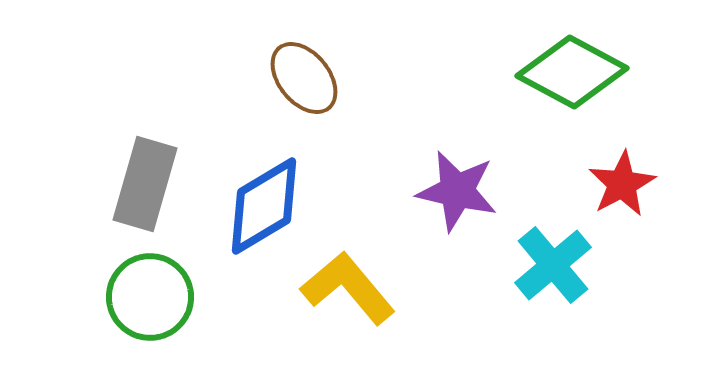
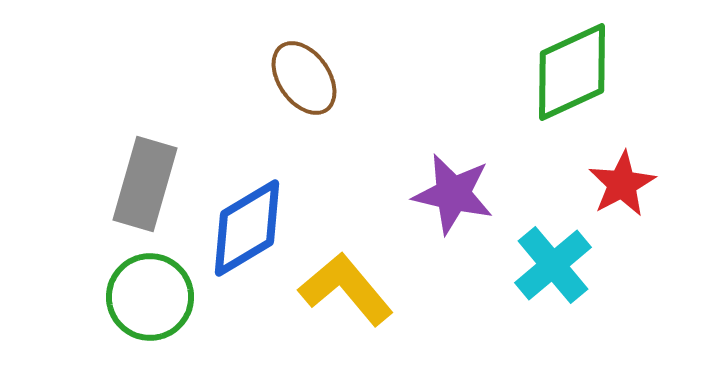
green diamond: rotated 53 degrees counterclockwise
brown ellipse: rotated 4 degrees clockwise
purple star: moved 4 px left, 3 px down
blue diamond: moved 17 px left, 22 px down
yellow L-shape: moved 2 px left, 1 px down
